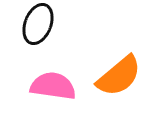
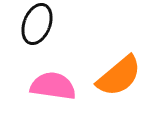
black ellipse: moved 1 px left
